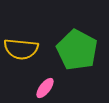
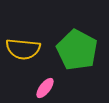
yellow semicircle: moved 2 px right
